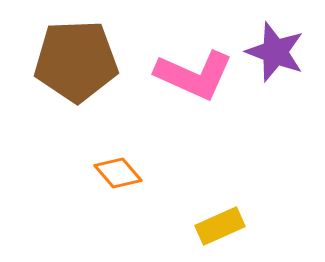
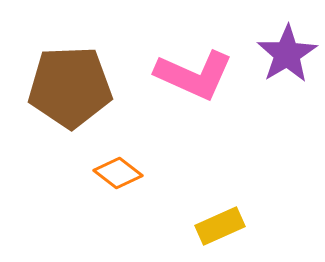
purple star: moved 12 px right, 2 px down; rotated 20 degrees clockwise
brown pentagon: moved 6 px left, 26 px down
orange diamond: rotated 12 degrees counterclockwise
